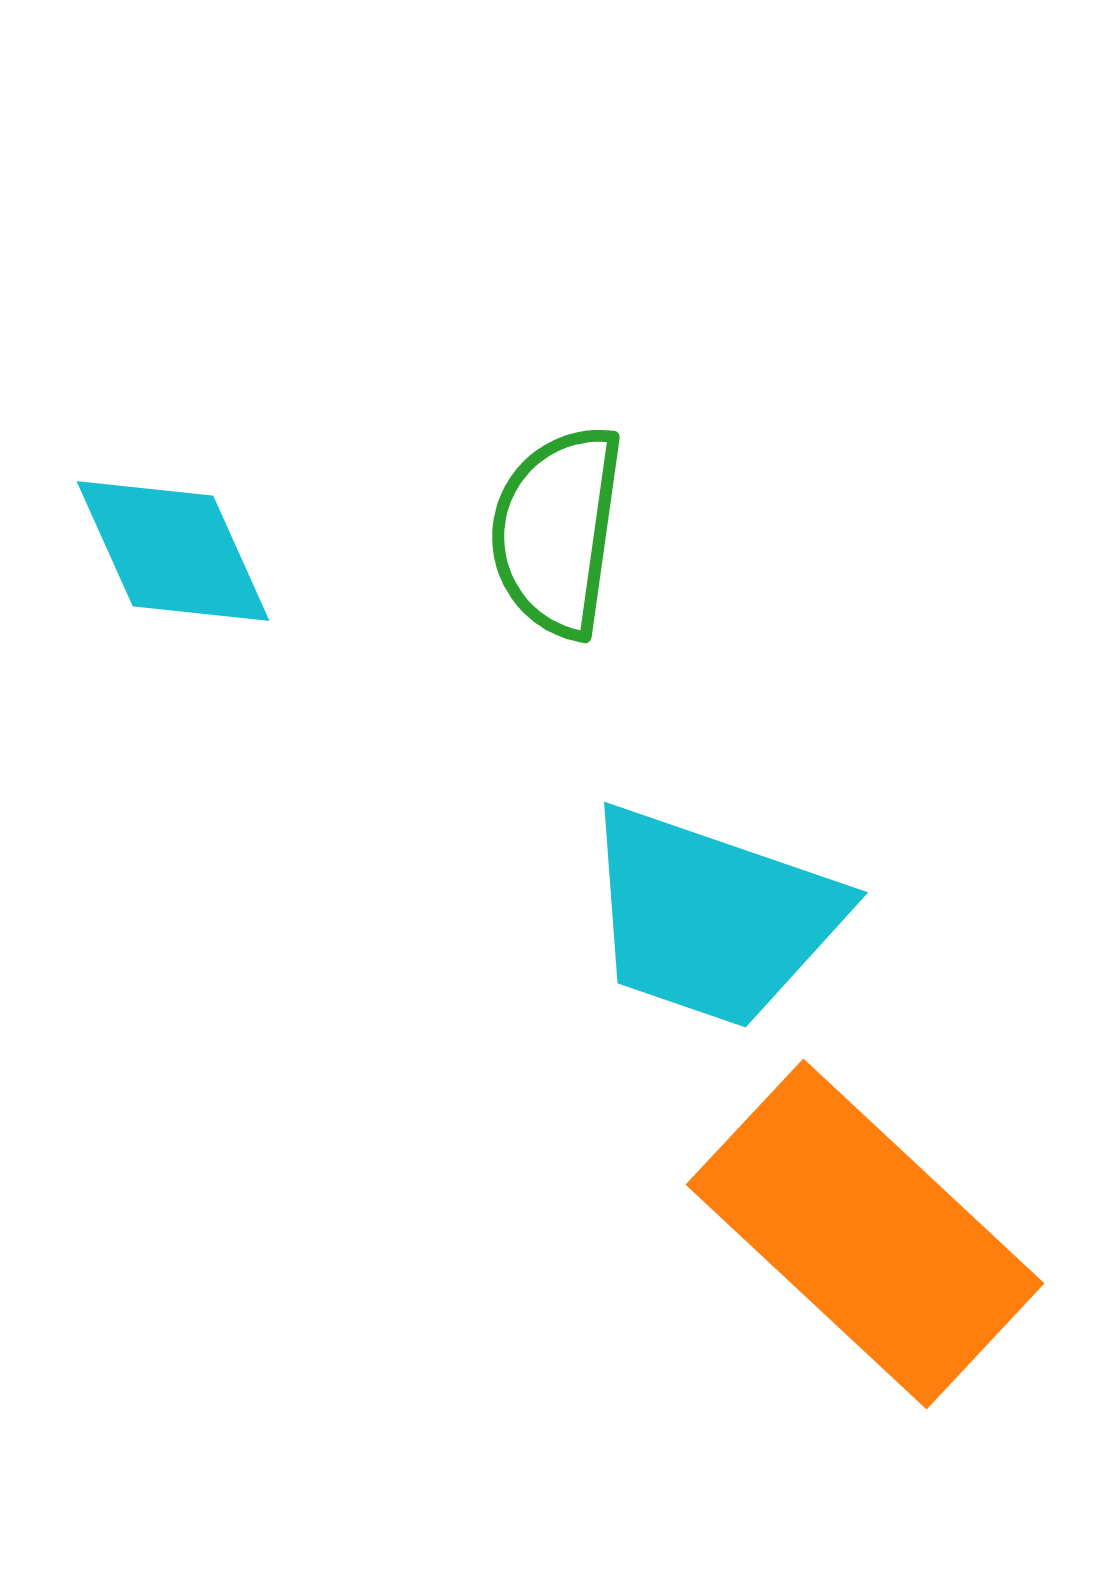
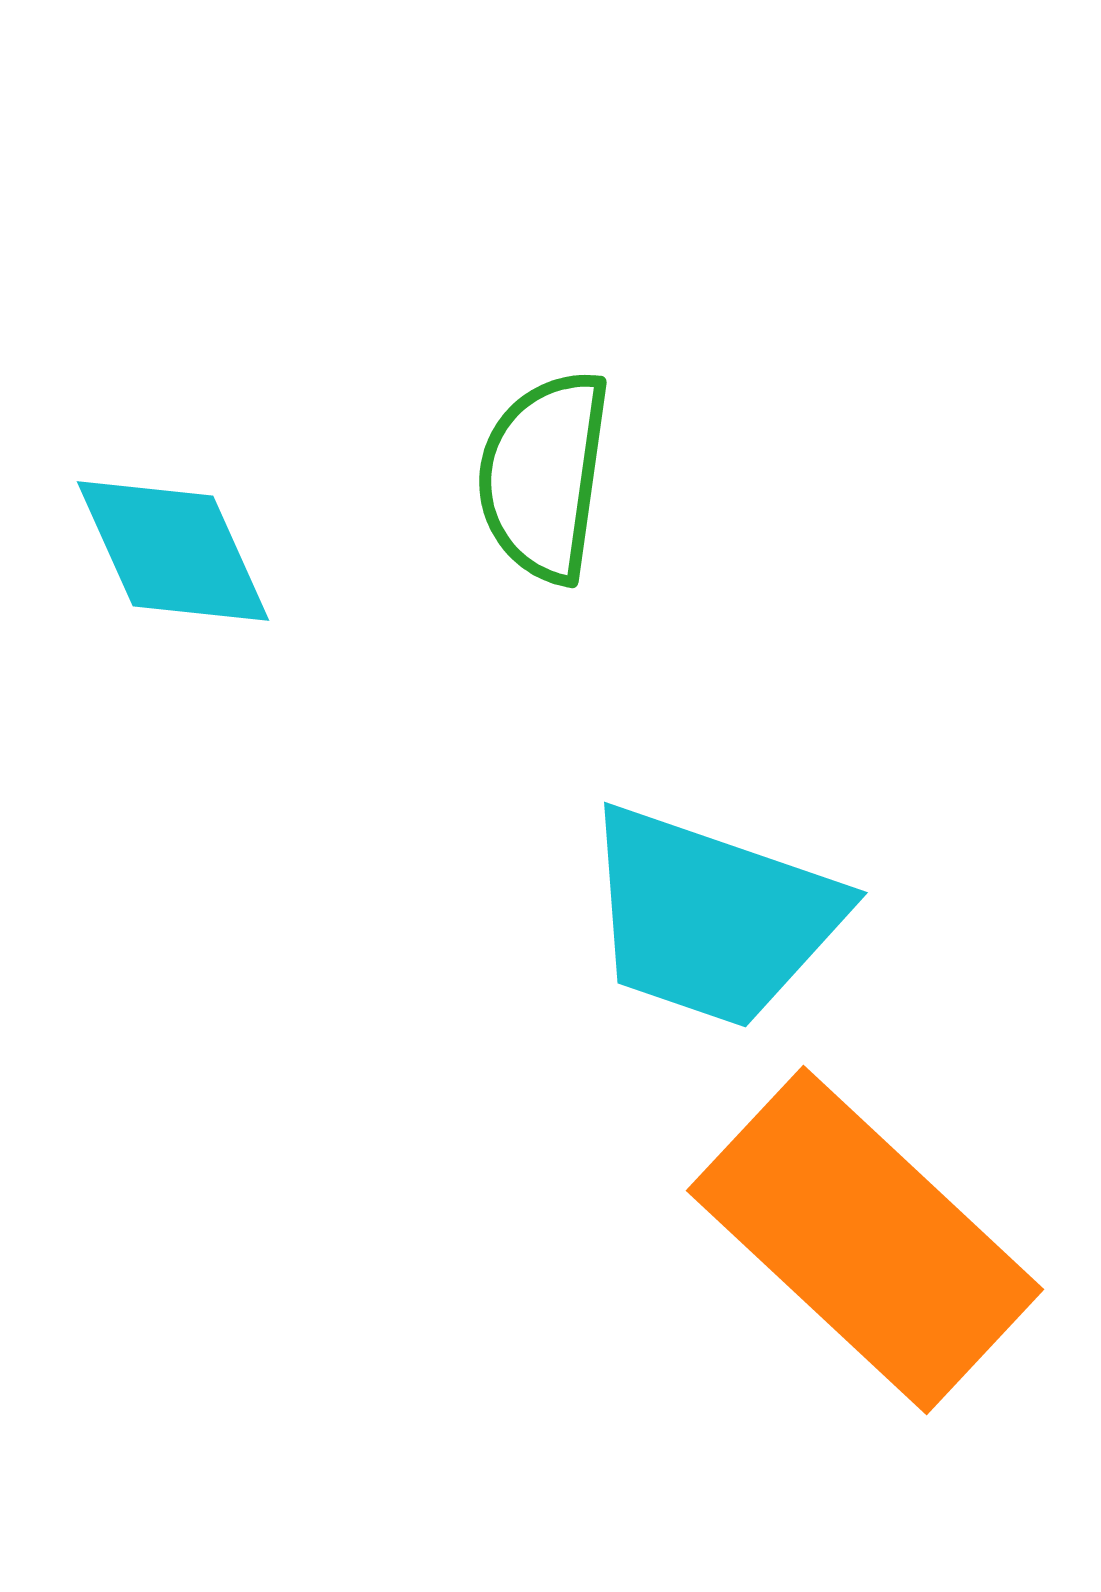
green semicircle: moved 13 px left, 55 px up
orange rectangle: moved 6 px down
